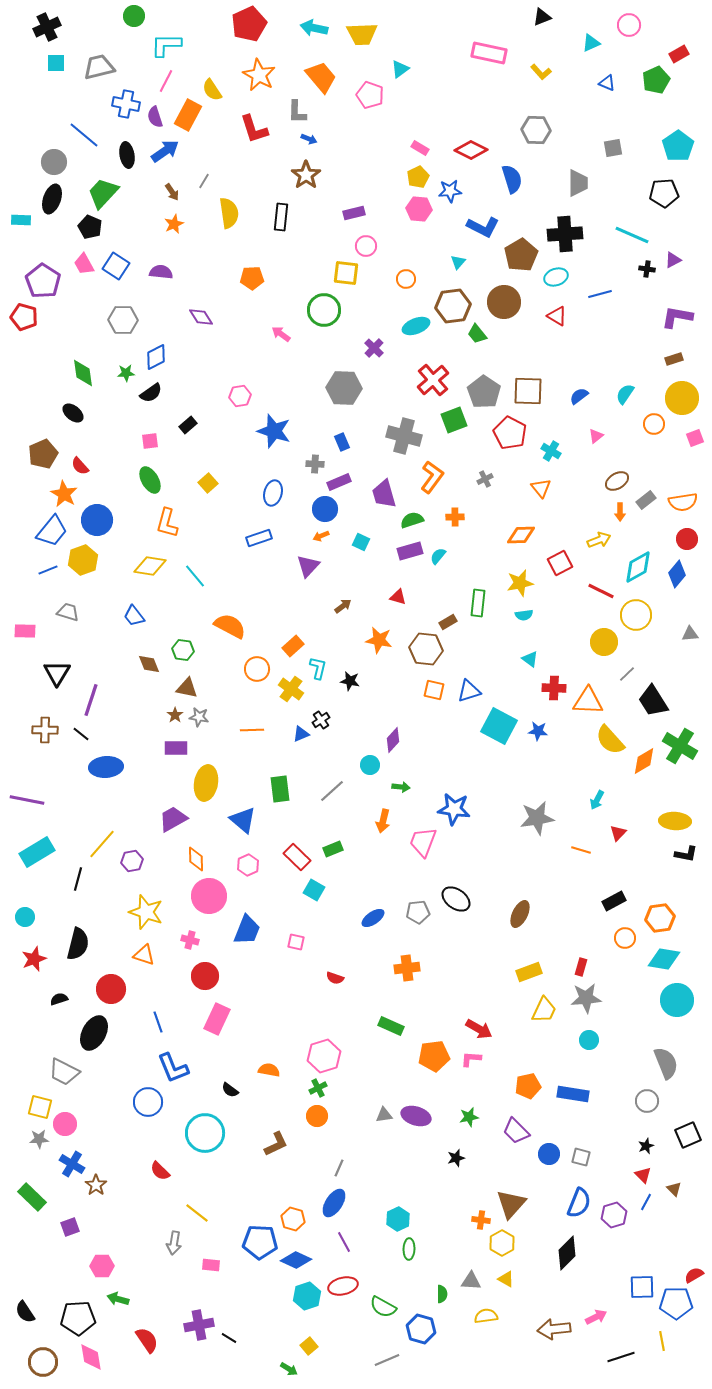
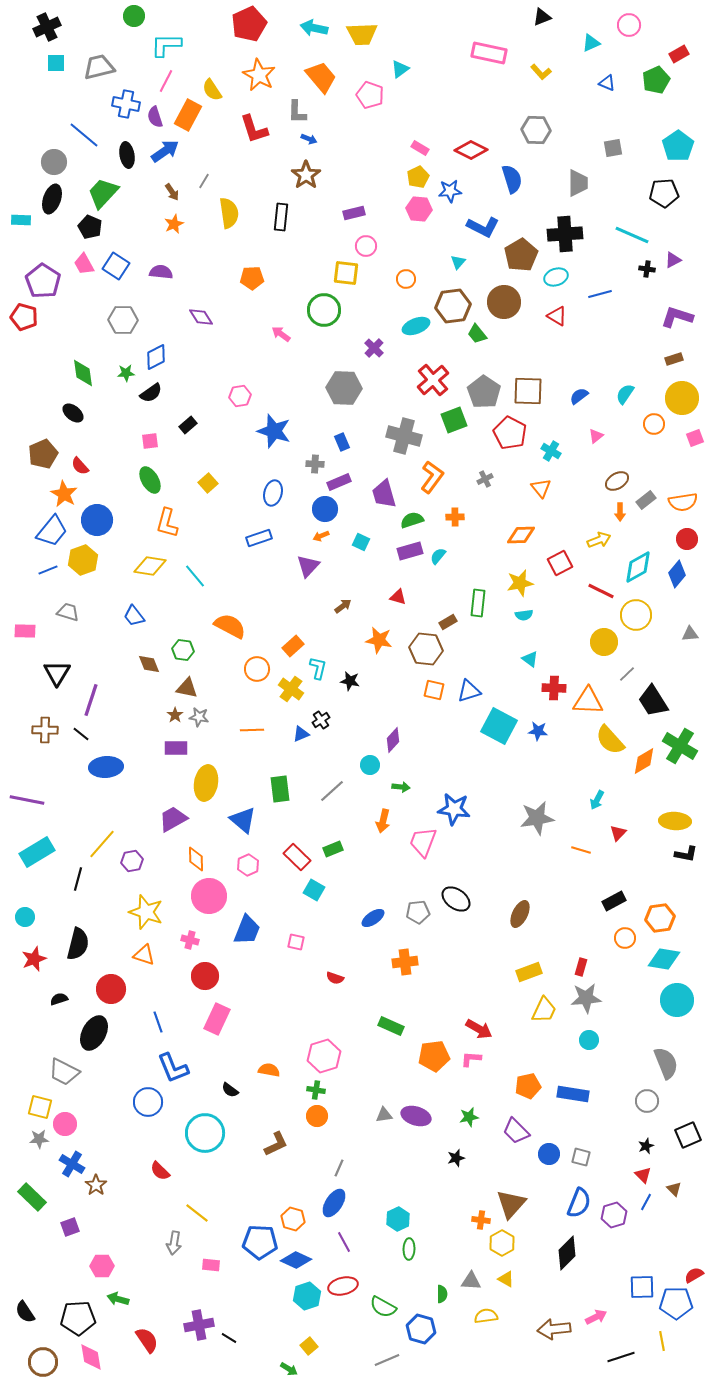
purple L-shape at (677, 317): rotated 8 degrees clockwise
orange cross at (407, 968): moved 2 px left, 6 px up
green cross at (318, 1088): moved 2 px left, 2 px down; rotated 36 degrees clockwise
